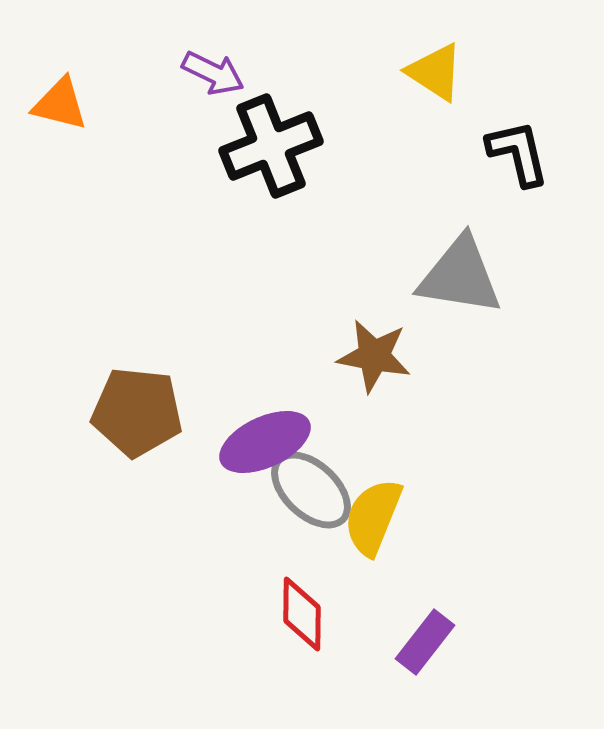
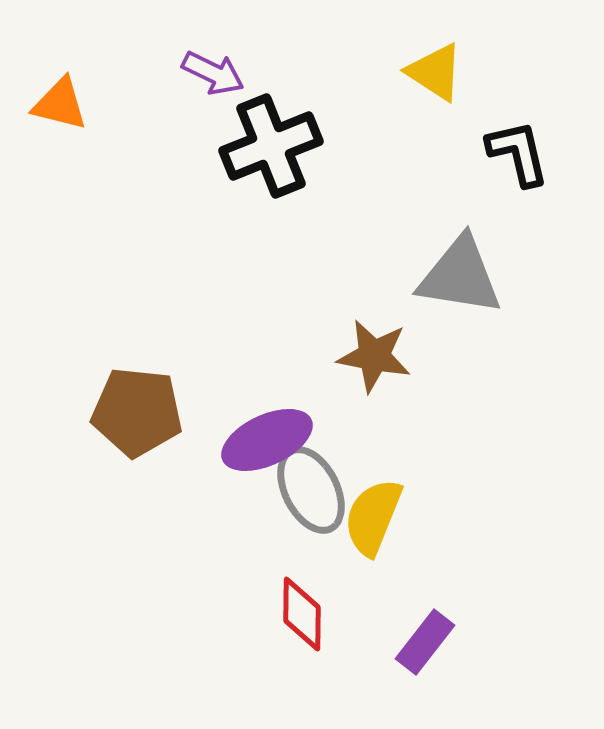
purple ellipse: moved 2 px right, 2 px up
gray ellipse: rotated 20 degrees clockwise
